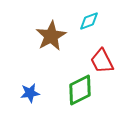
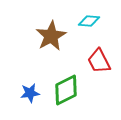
cyan diamond: rotated 25 degrees clockwise
red trapezoid: moved 3 px left
green diamond: moved 14 px left
